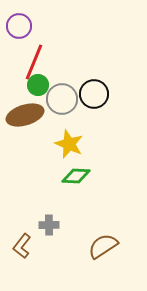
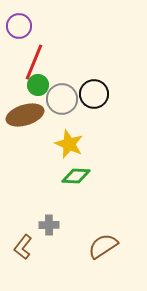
brown L-shape: moved 1 px right, 1 px down
